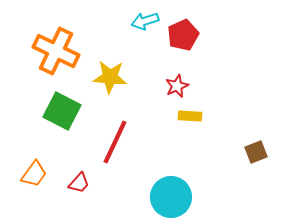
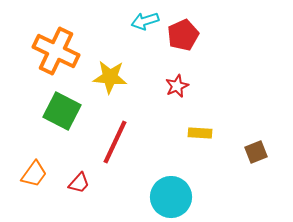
yellow rectangle: moved 10 px right, 17 px down
